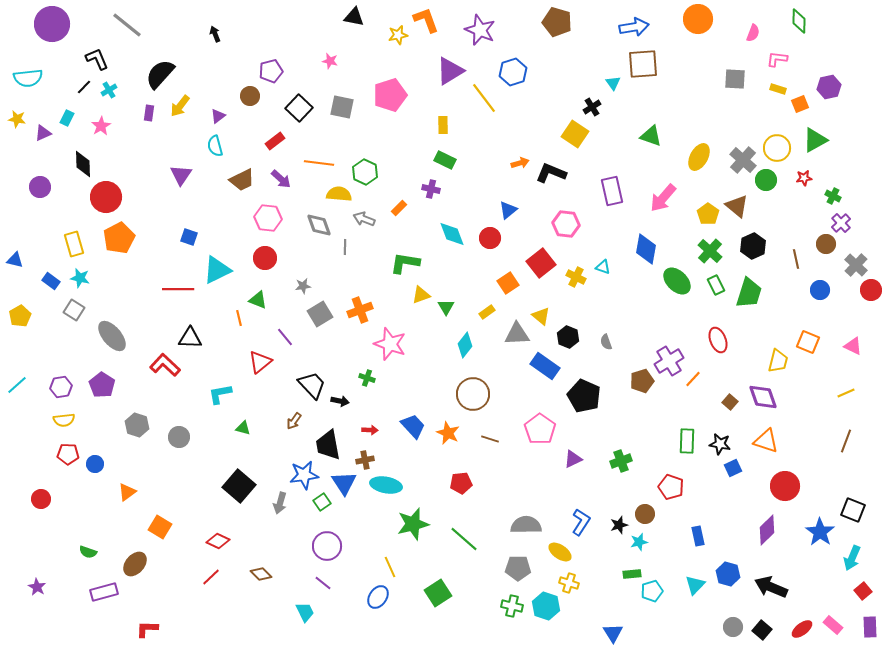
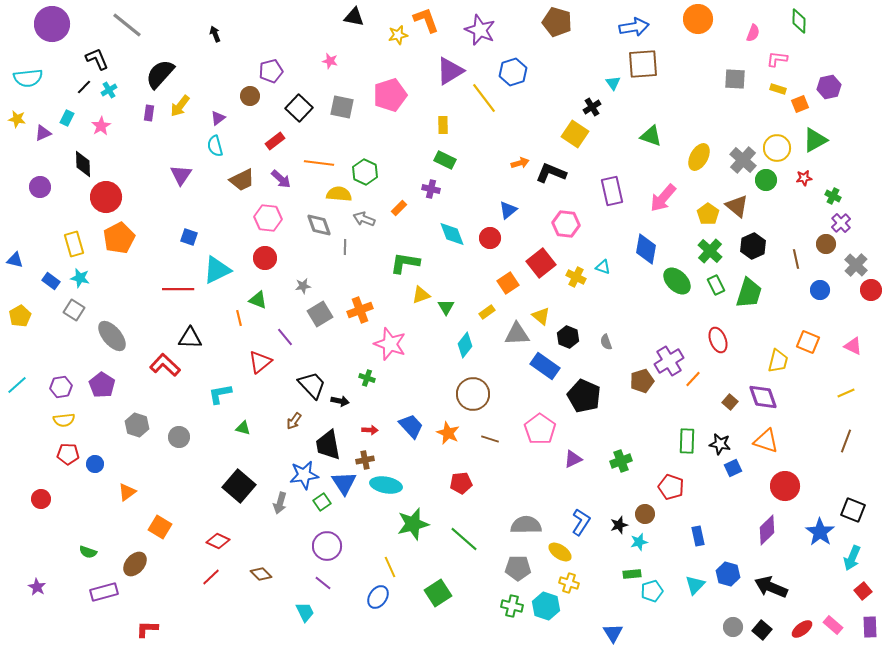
purple triangle at (218, 116): moved 2 px down
blue trapezoid at (413, 426): moved 2 px left
